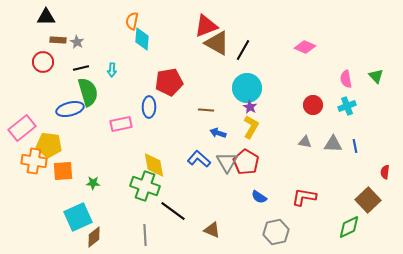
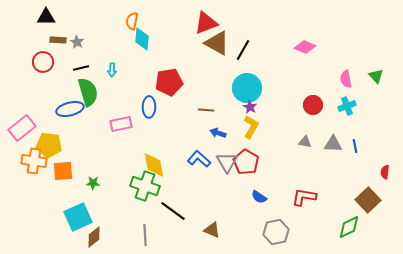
red triangle at (206, 26): moved 3 px up
